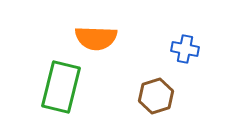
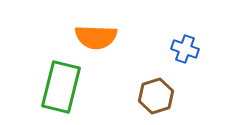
orange semicircle: moved 1 px up
blue cross: rotated 8 degrees clockwise
